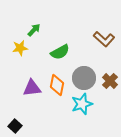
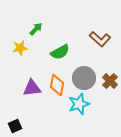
green arrow: moved 2 px right, 1 px up
brown L-shape: moved 4 px left
cyan star: moved 3 px left
black square: rotated 24 degrees clockwise
